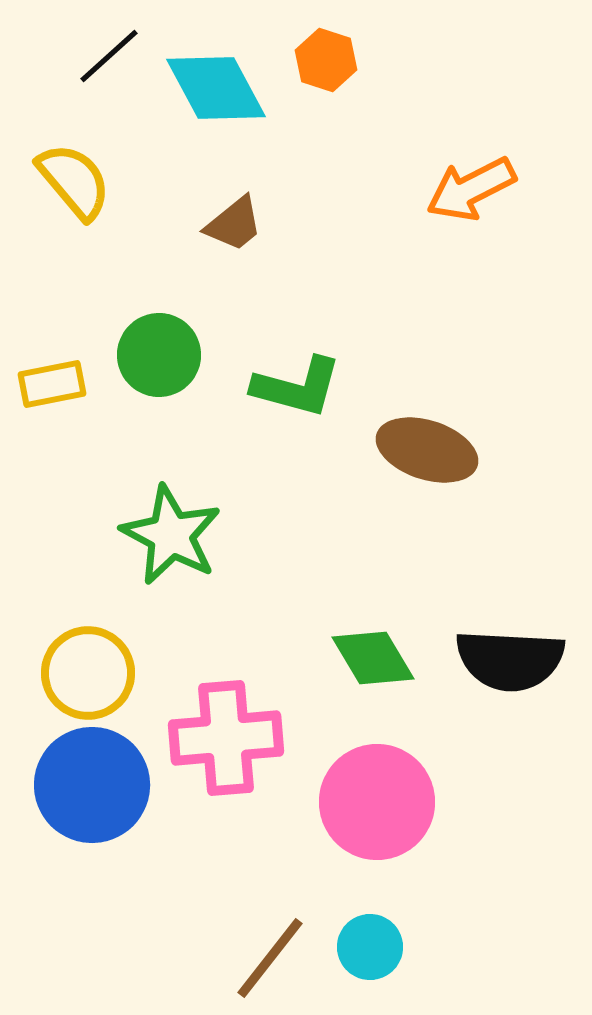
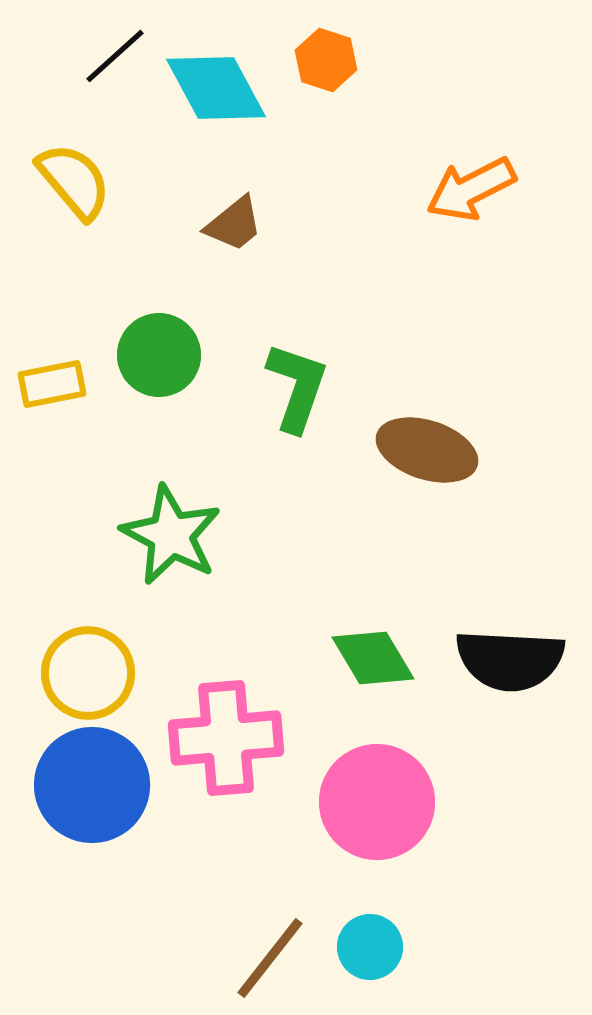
black line: moved 6 px right
green L-shape: rotated 86 degrees counterclockwise
